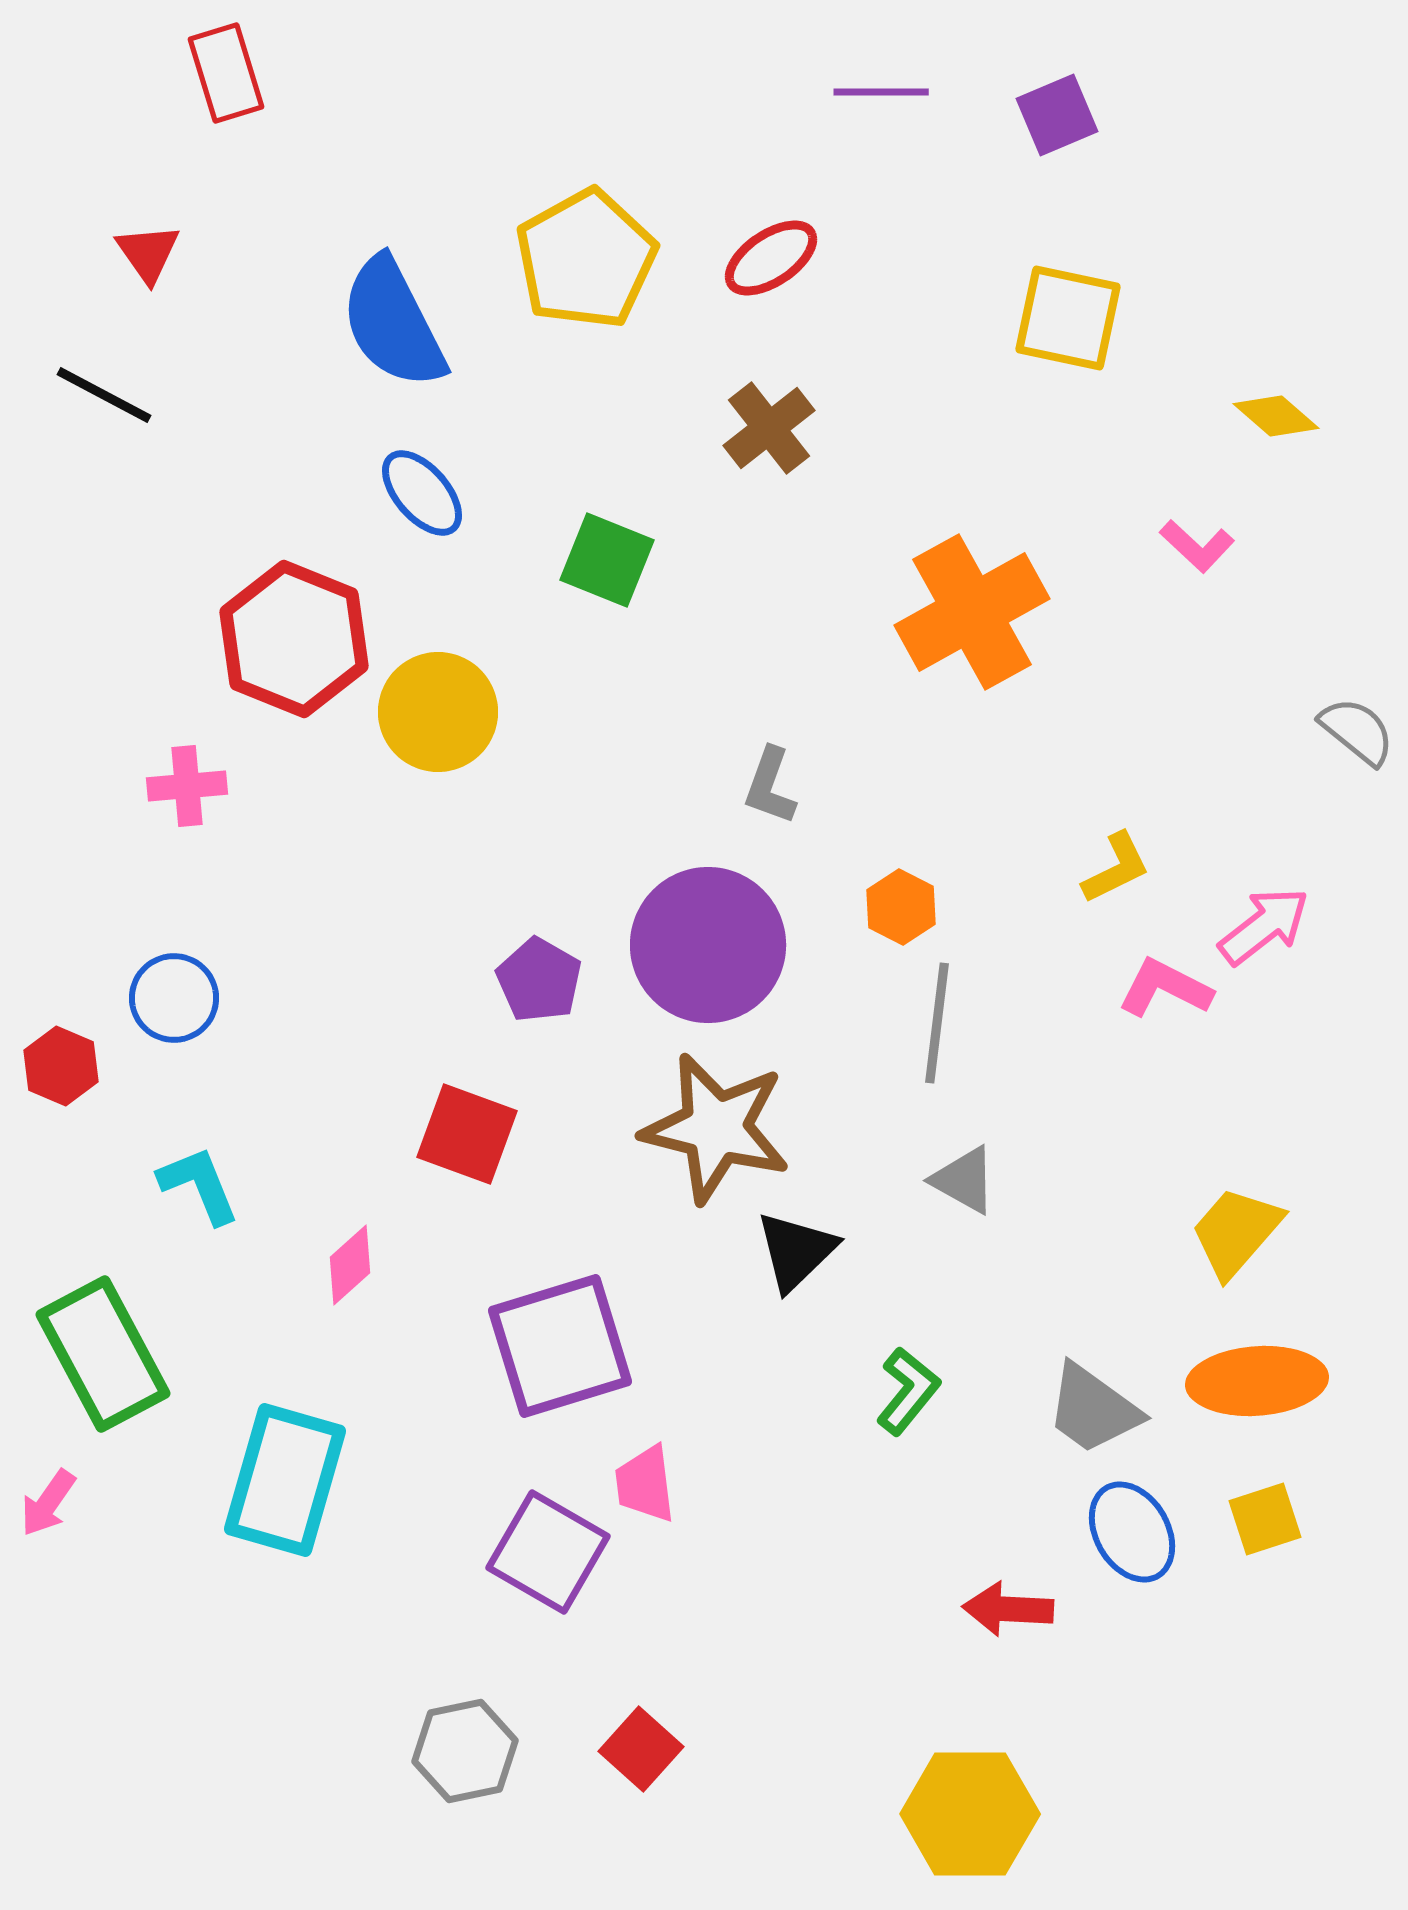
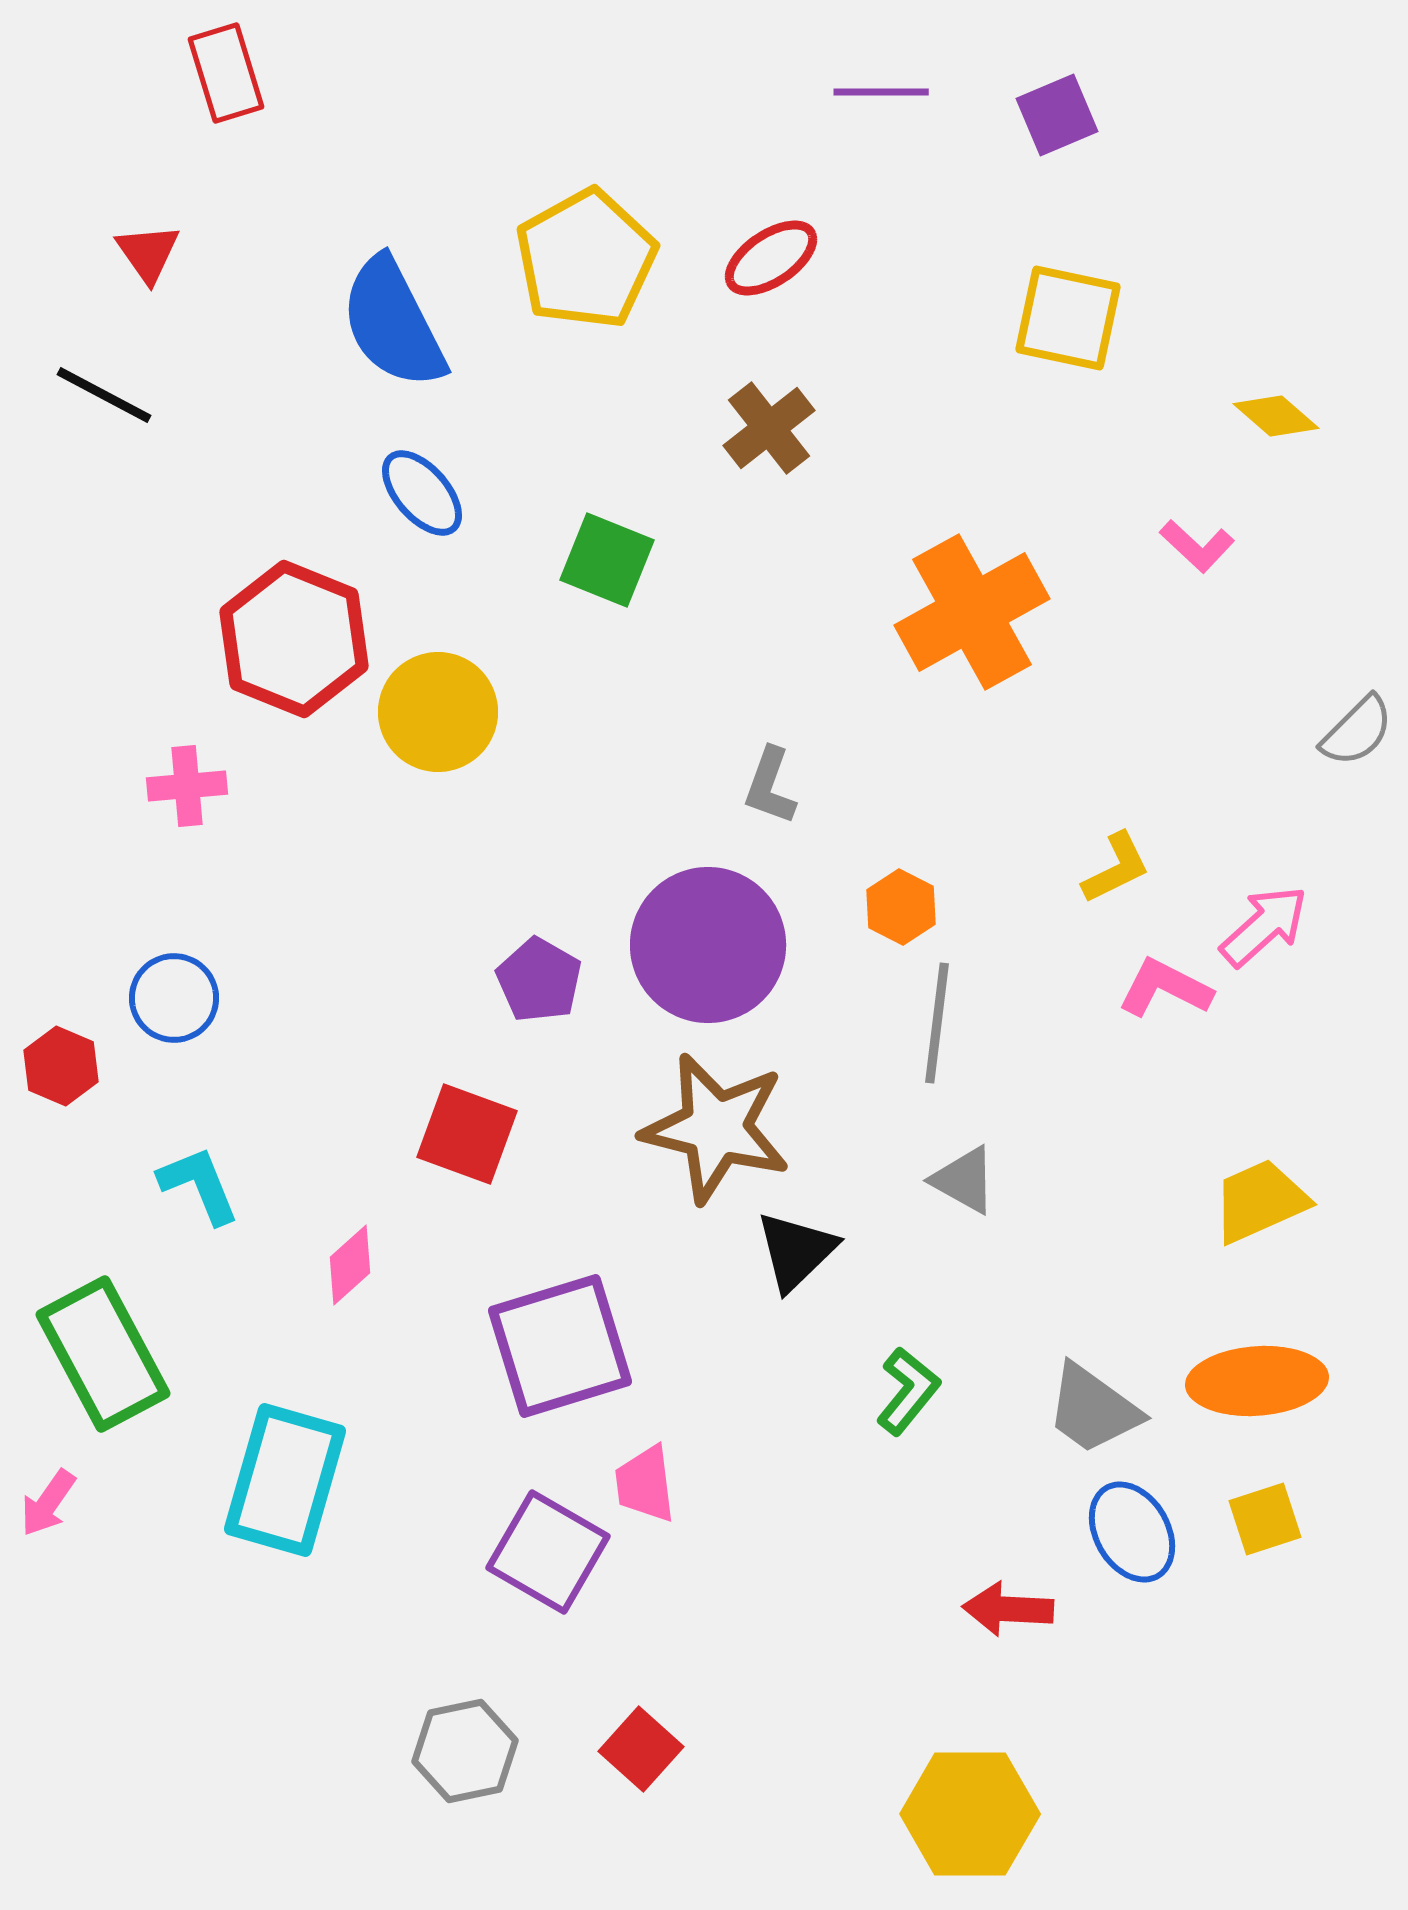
gray semicircle at (1357, 731): rotated 96 degrees clockwise
pink arrow at (1264, 926): rotated 4 degrees counterclockwise
yellow trapezoid at (1236, 1232): moved 24 px right, 31 px up; rotated 25 degrees clockwise
